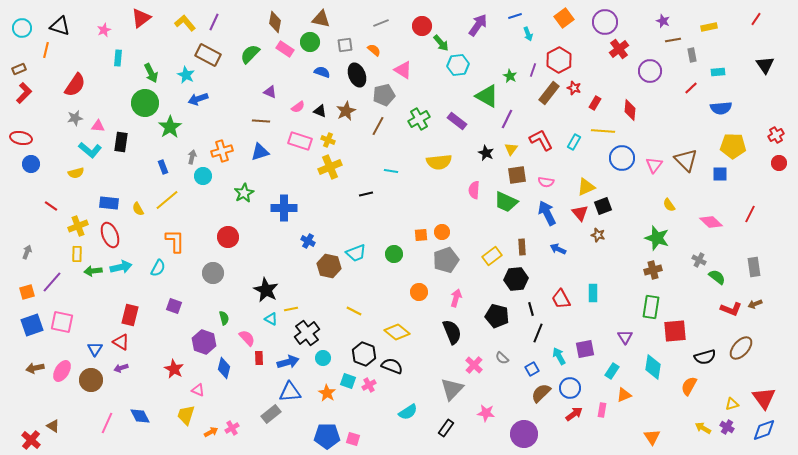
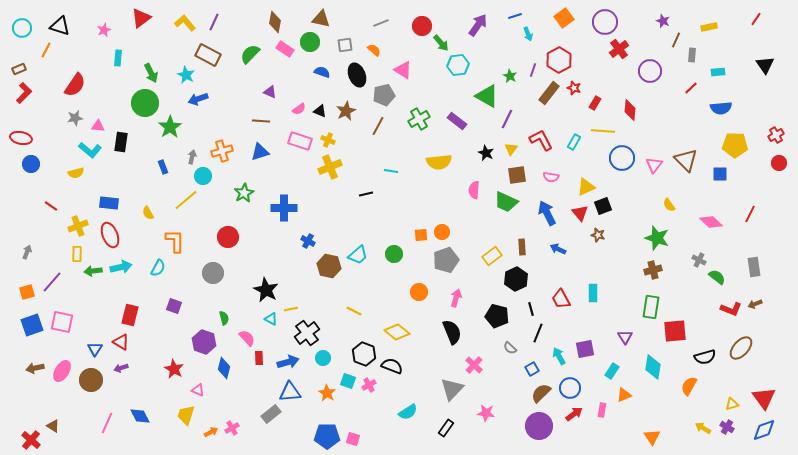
brown line at (673, 40): moved 3 px right; rotated 56 degrees counterclockwise
orange line at (46, 50): rotated 14 degrees clockwise
gray rectangle at (692, 55): rotated 16 degrees clockwise
pink semicircle at (298, 107): moved 1 px right, 2 px down
yellow pentagon at (733, 146): moved 2 px right, 1 px up
pink semicircle at (546, 182): moved 5 px right, 5 px up
yellow line at (167, 200): moved 19 px right
yellow semicircle at (138, 209): moved 10 px right, 4 px down
cyan trapezoid at (356, 253): moved 2 px right, 2 px down; rotated 20 degrees counterclockwise
black hexagon at (516, 279): rotated 20 degrees counterclockwise
gray semicircle at (502, 358): moved 8 px right, 10 px up
purple circle at (524, 434): moved 15 px right, 8 px up
